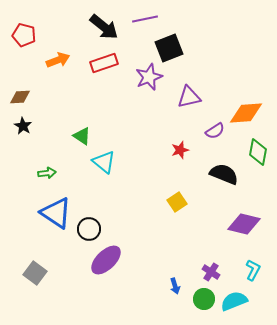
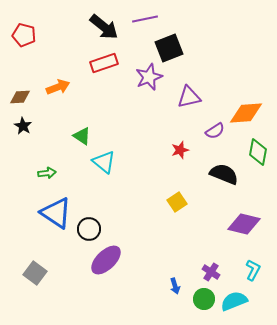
orange arrow: moved 27 px down
